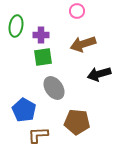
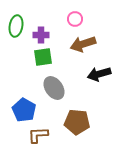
pink circle: moved 2 px left, 8 px down
